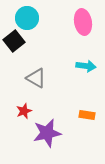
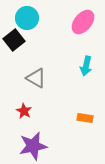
pink ellipse: rotated 50 degrees clockwise
black square: moved 1 px up
cyan arrow: rotated 96 degrees clockwise
red star: rotated 21 degrees counterclockwise
orange rectangle: moved 2 px left, 3 px down
purple star: moved 14 px left, 13 px down
